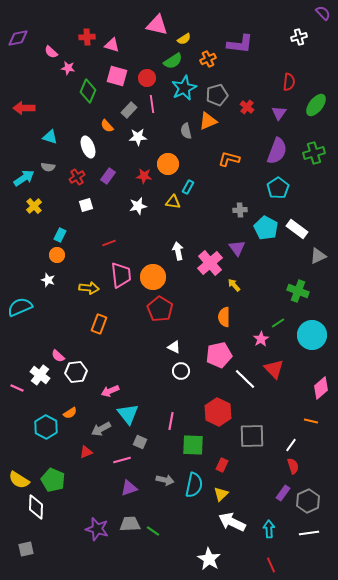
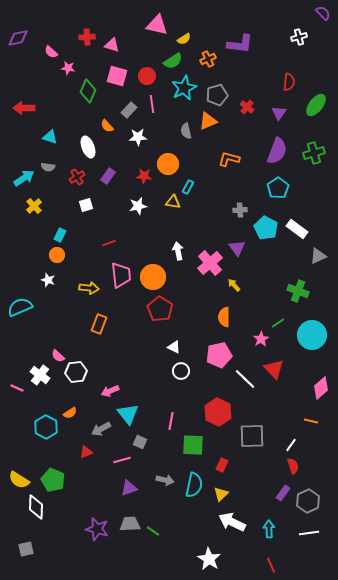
red circle at (147, 78): moved 2 px up
